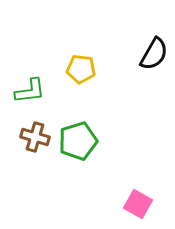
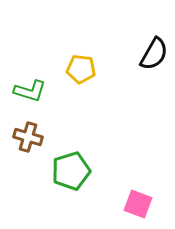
green L-shape: rotated 24 degrees clockwise
brown cross: moved 7 px left
green pentagon: moved 7 px left, 30 px down
pink square: rotated 8 degrees counterclockwise
